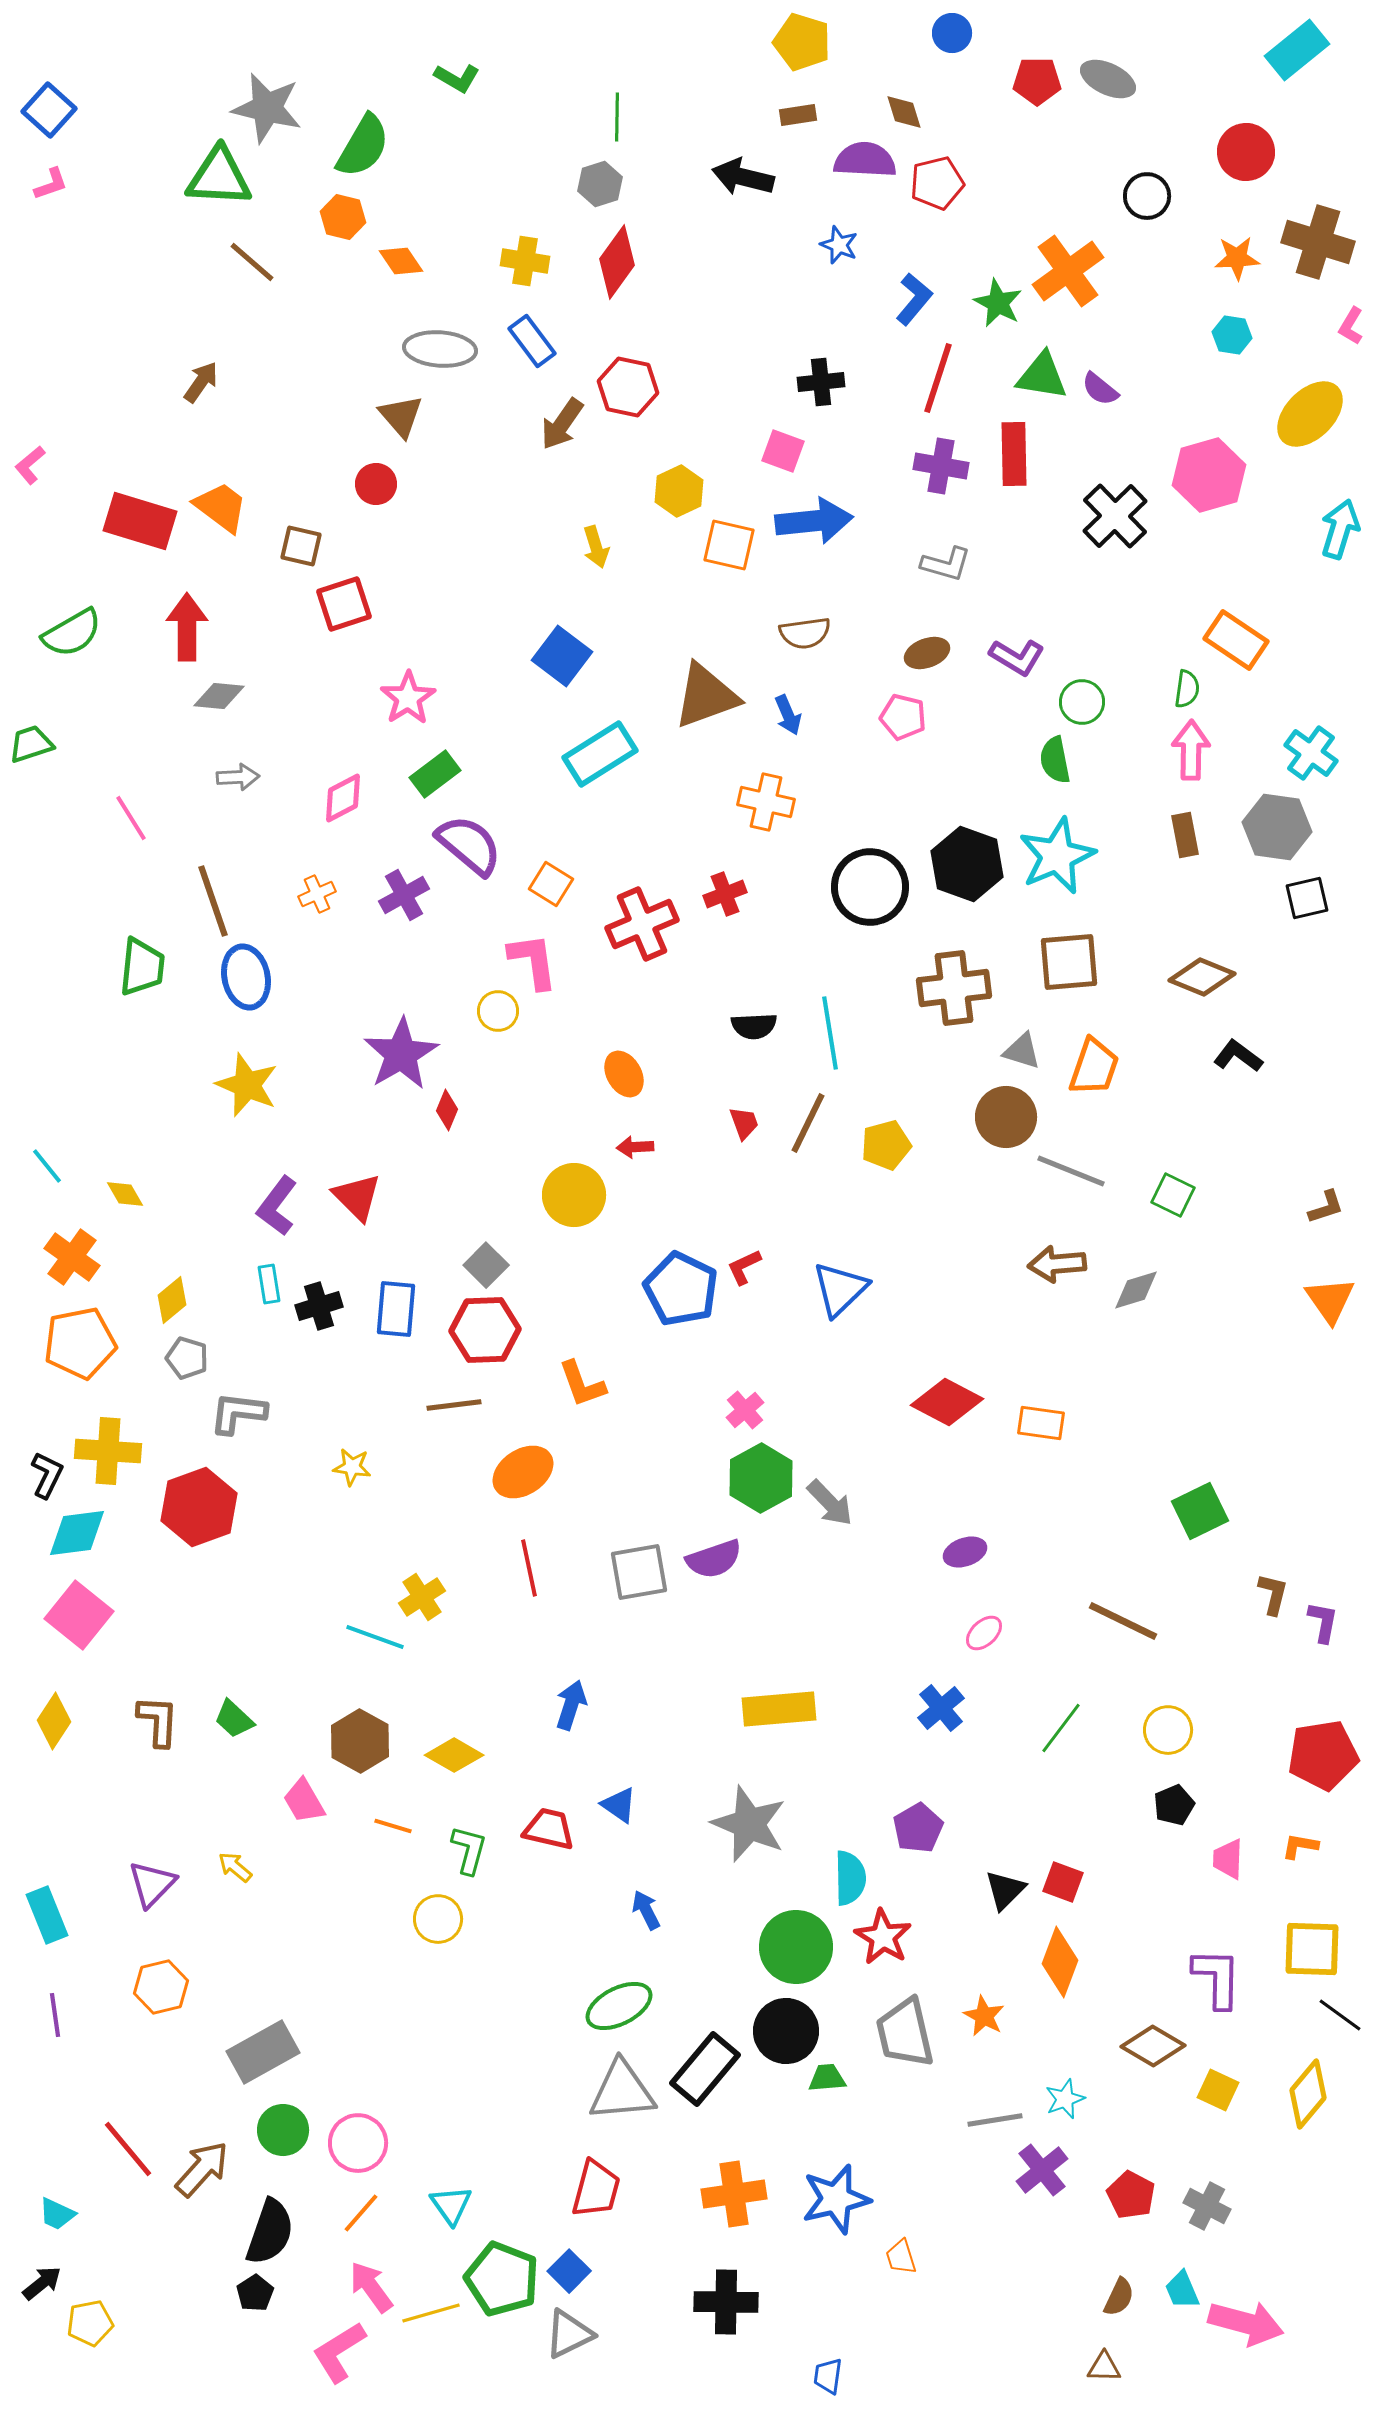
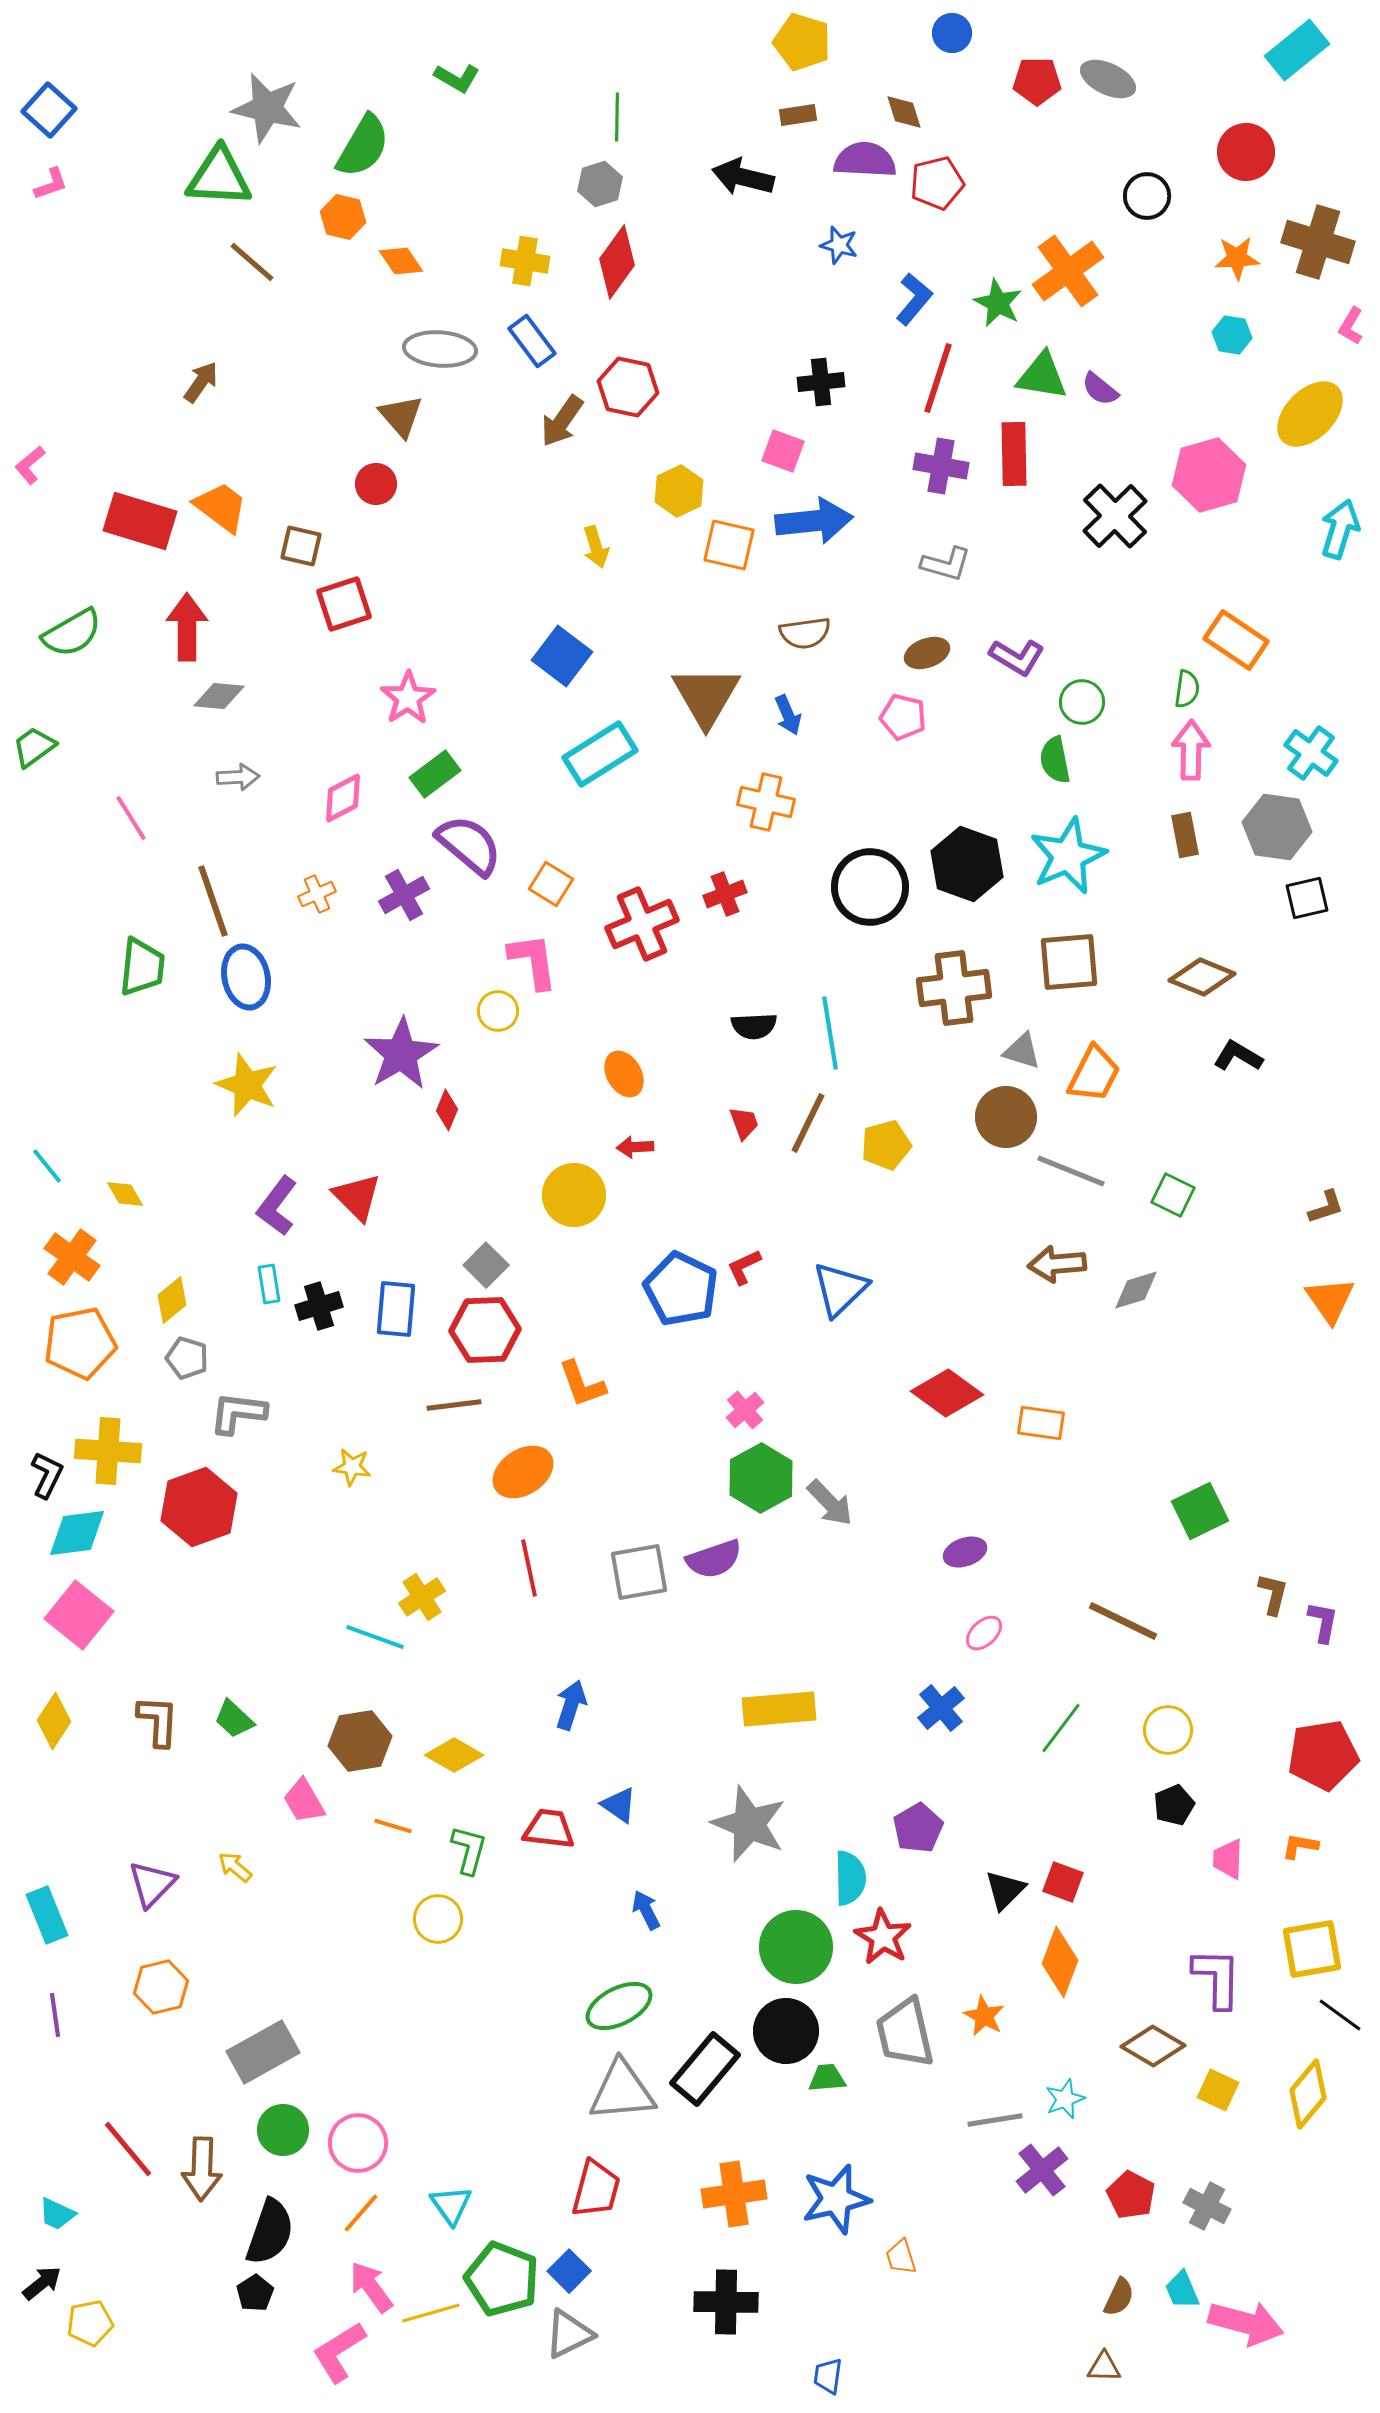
blue star at (839, 245): rotated 6 degrees counterclockwise
brown arrow at (562, 424): moved 3 px up
brown triangle at (706, 696): rotated 40 degrees counterclockwise
green trapezoid at (31, 744): moved 3 px right, 3 px down; rotated 18 degrees counterclockwise
cyan star at (1057, 856): moved 11 px right
black L-shape at (1238, 1056): rotated 6 degrees counterclockwise
orange trapezoid at (1094, 1067): moved 7 px down; rotated 8 degrees clockwise
red diamond at (947, 1402): moved 9 px up; rotated 8 degrees clockwise
brown hexagon at (360, 1741): rotated 22 degrees clockwise
red trapezoid at (549, 1829): rotated 6 degrees counterclockwise
yellow square at (1312, 1949): rotated 12 degrees counterclockwise
brown arrow at (202, 2169): rotated 140 degrees clockwise
